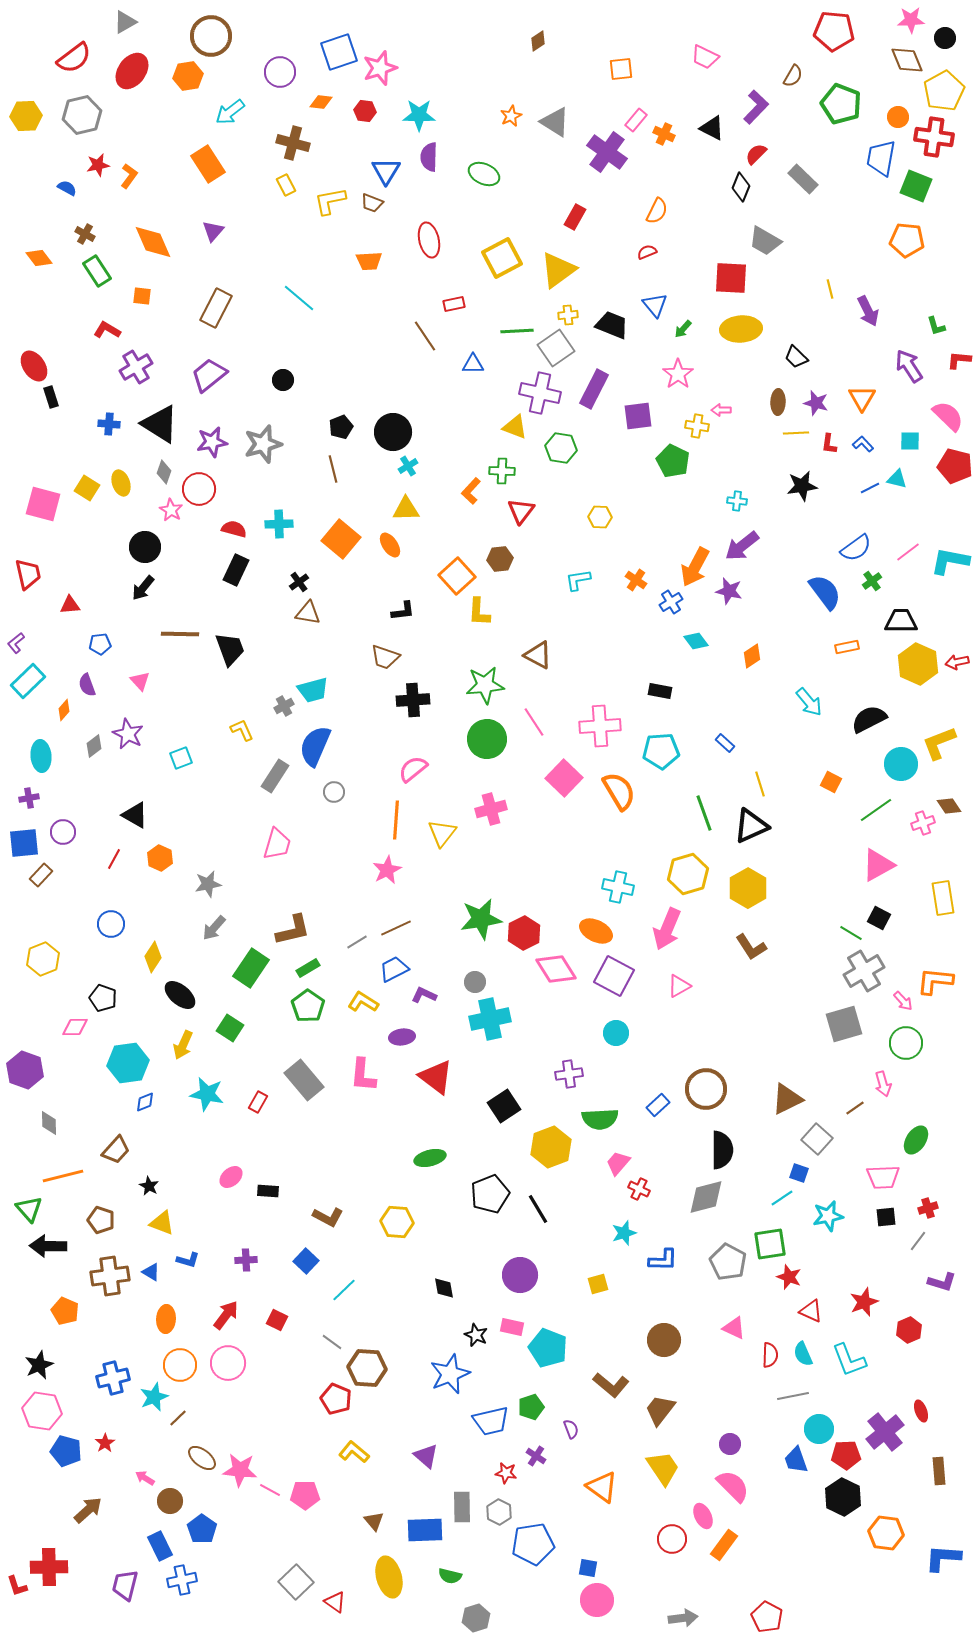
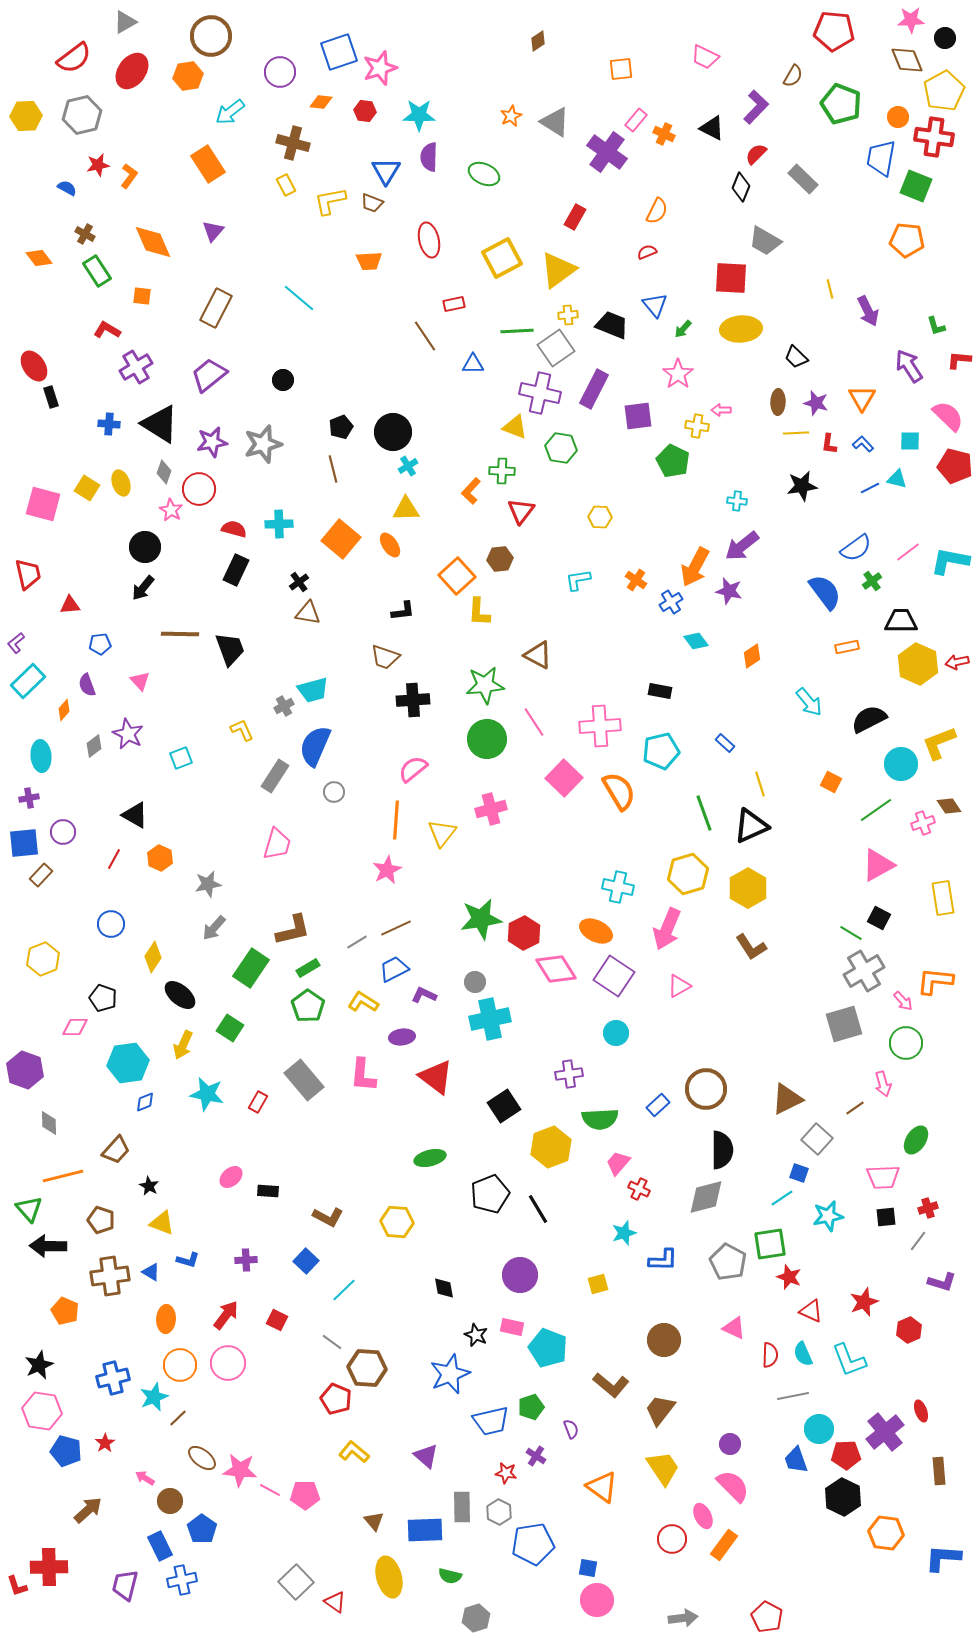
cyan pentagon at (661, 751): rotated 9 degrees counterclockwise
purple square at (614, 976): rotated 6 degrees clockwise
